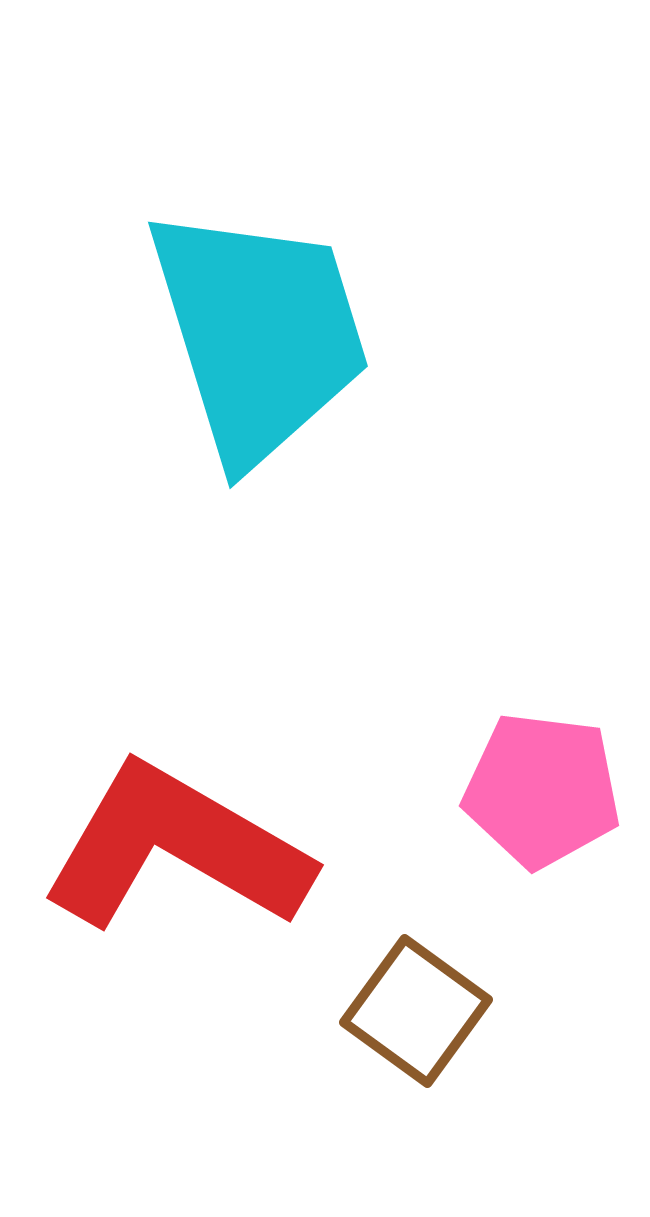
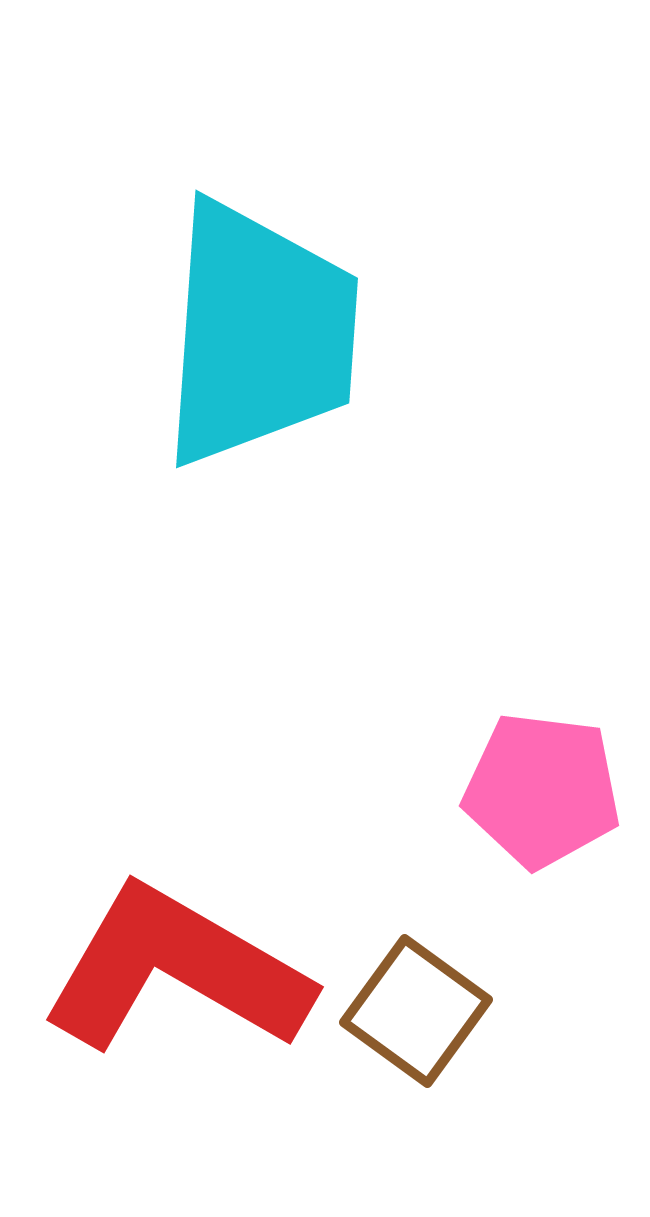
cyan trapezoid: rotated 21 degrees clockwise
red L-shape: moved 122 px down
